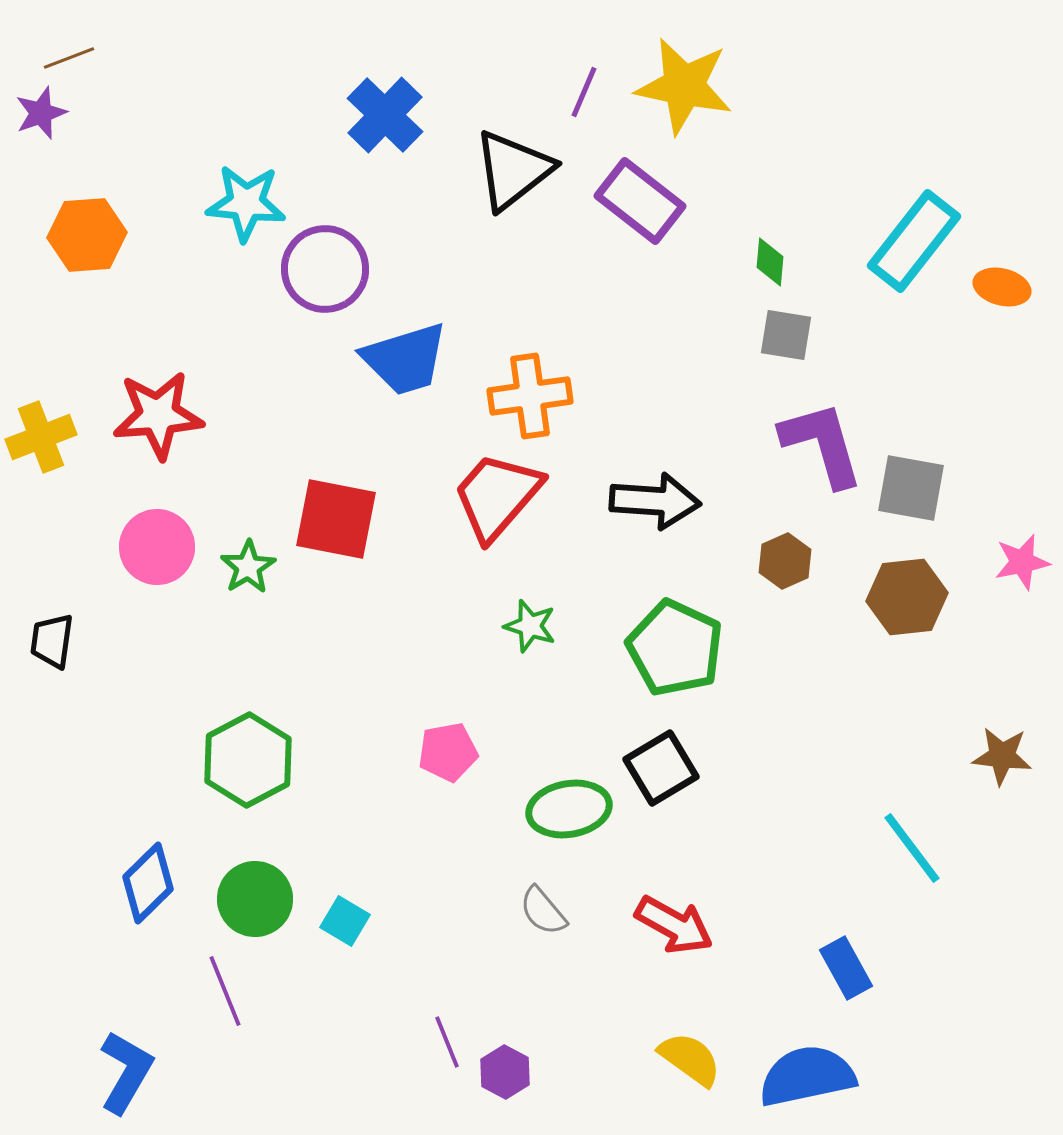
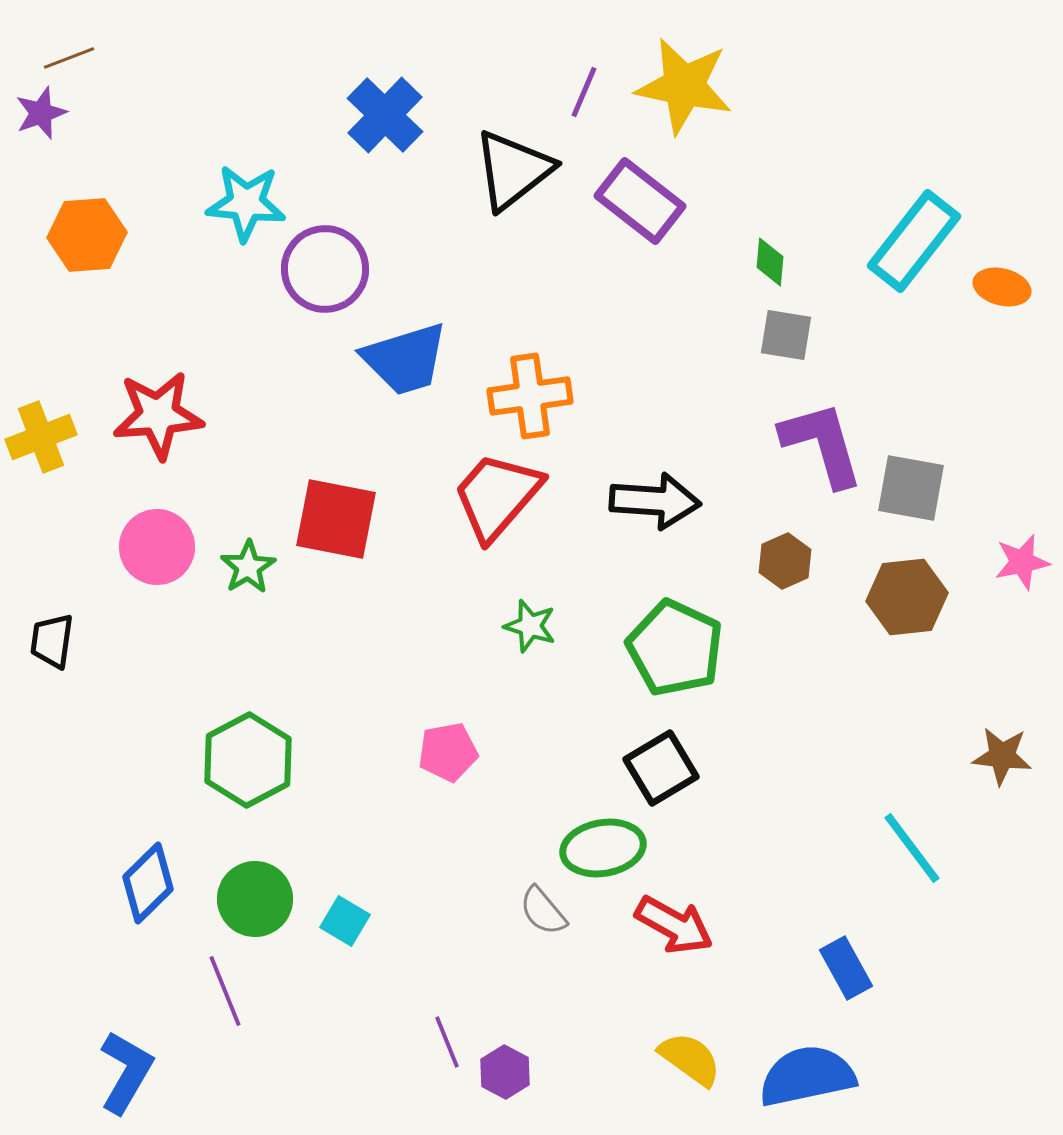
green ellipse at (569, 809): moved 34 px right, 39 px down
